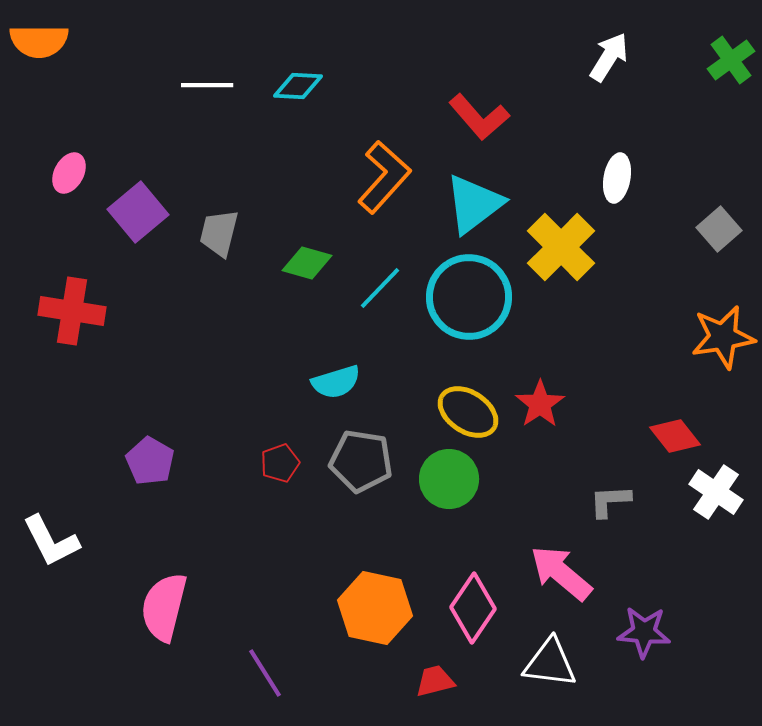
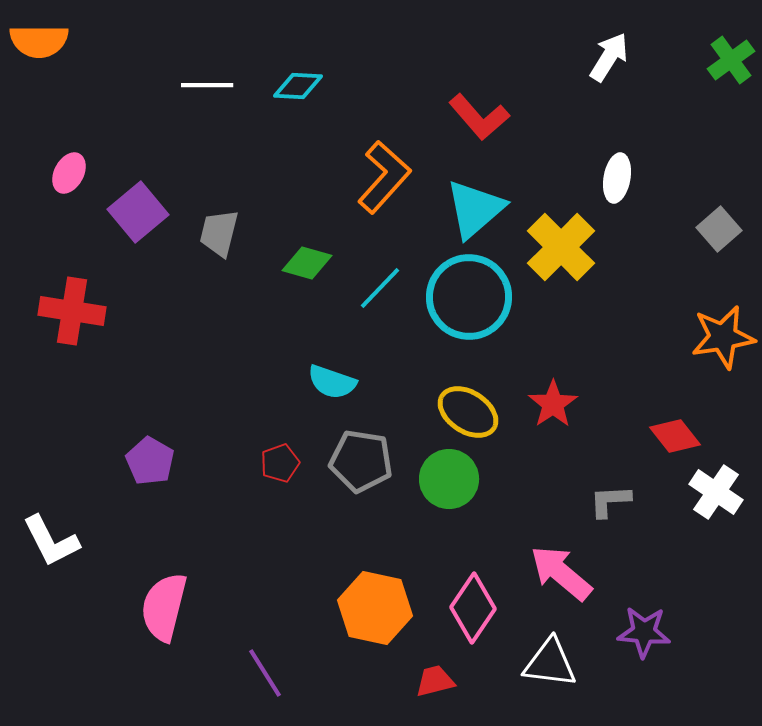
cyan triangle: moved 1 px right, 5 px down; rotated 4 degrees counterclockwise
cyan semicircle: moved 4 px left; rotated 36 degrees clockwise
red star: moved 13 px right
